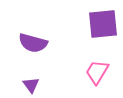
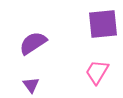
purple semicircle: rotated 132 degrees clockwise
